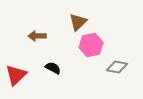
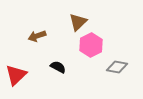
brown arrow: rotated 18 degrees counterclockwise
pink hexagon: rotated 15 degrees counterclockwise
black semicircle: moved 5 px right, 1 px up
